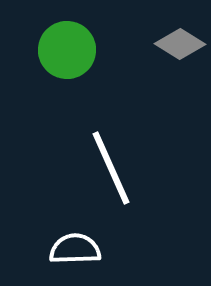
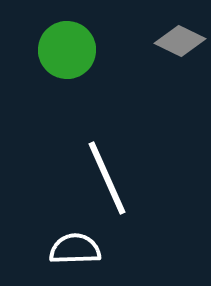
gray diamond: moved 3 px up; rotated 6 degrees counterclockwise
white line: moved 4 px left, 10 px down
